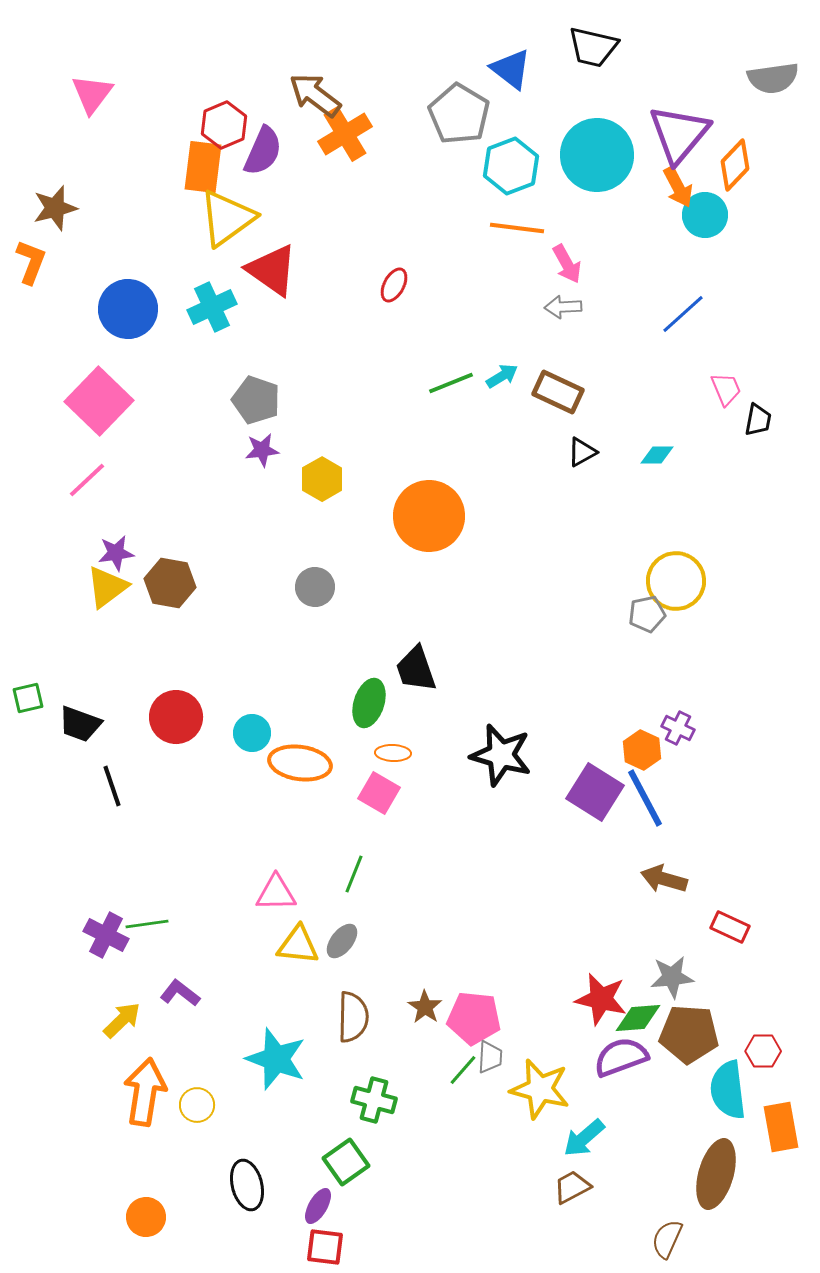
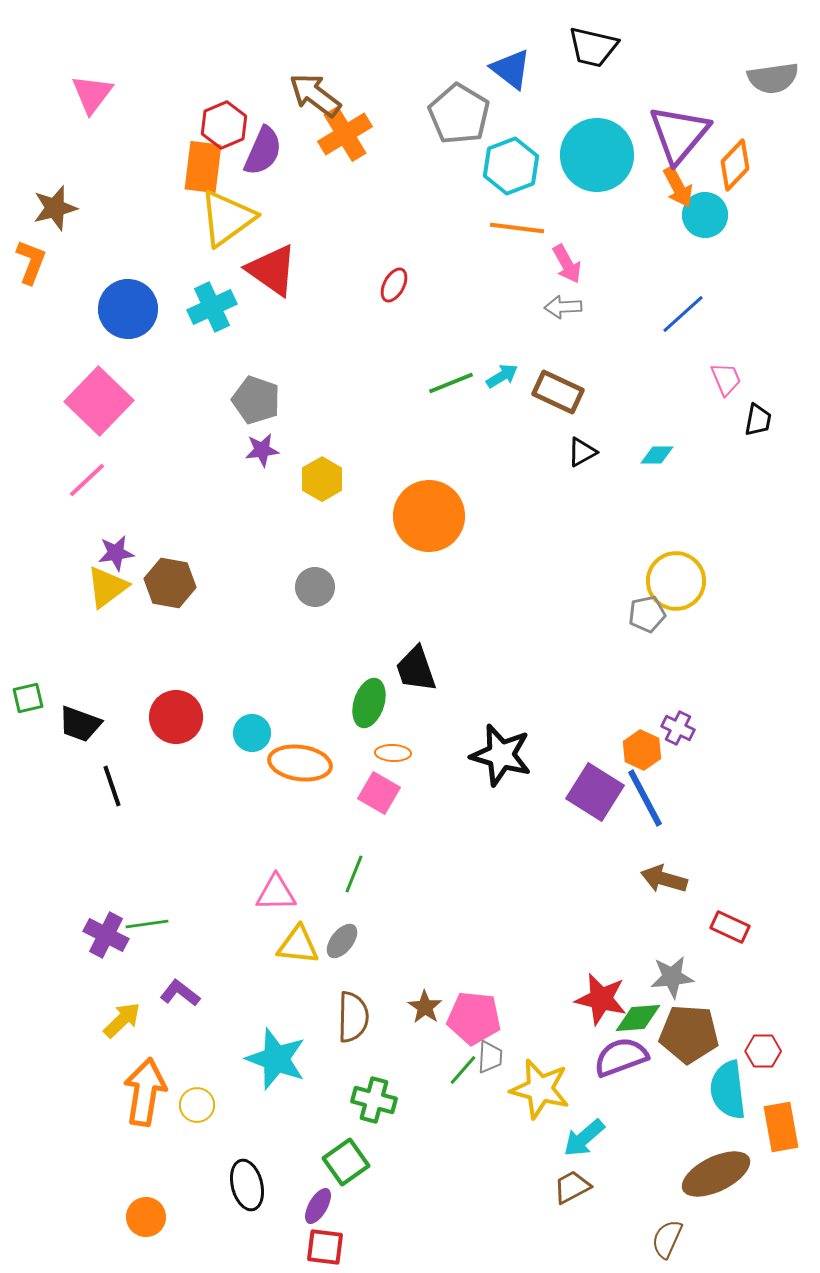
pink trapezoid at (726, 389): moved 10 px up
brown ellipse at (716, 1174): rotated 48 degrees clockwise
